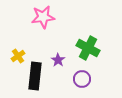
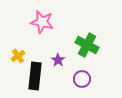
pink star: moved 1 px left, 5 px down; rotated 20 degrees clockwise
green cross: moved 1 px left, 3 px up
